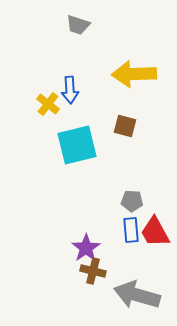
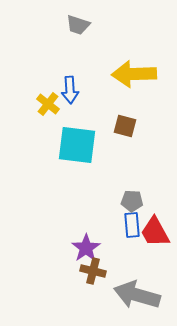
cyan square: rotated 21 degrees clockwise
blue rectangle: moved 1 px right, 5 px up
